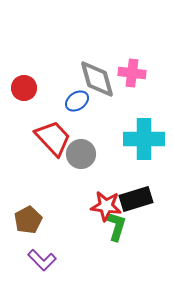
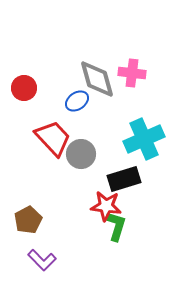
cyan cross: rotated 24 degrees counterclockwise
black rectangle: moved 12 px left, 20 px up
